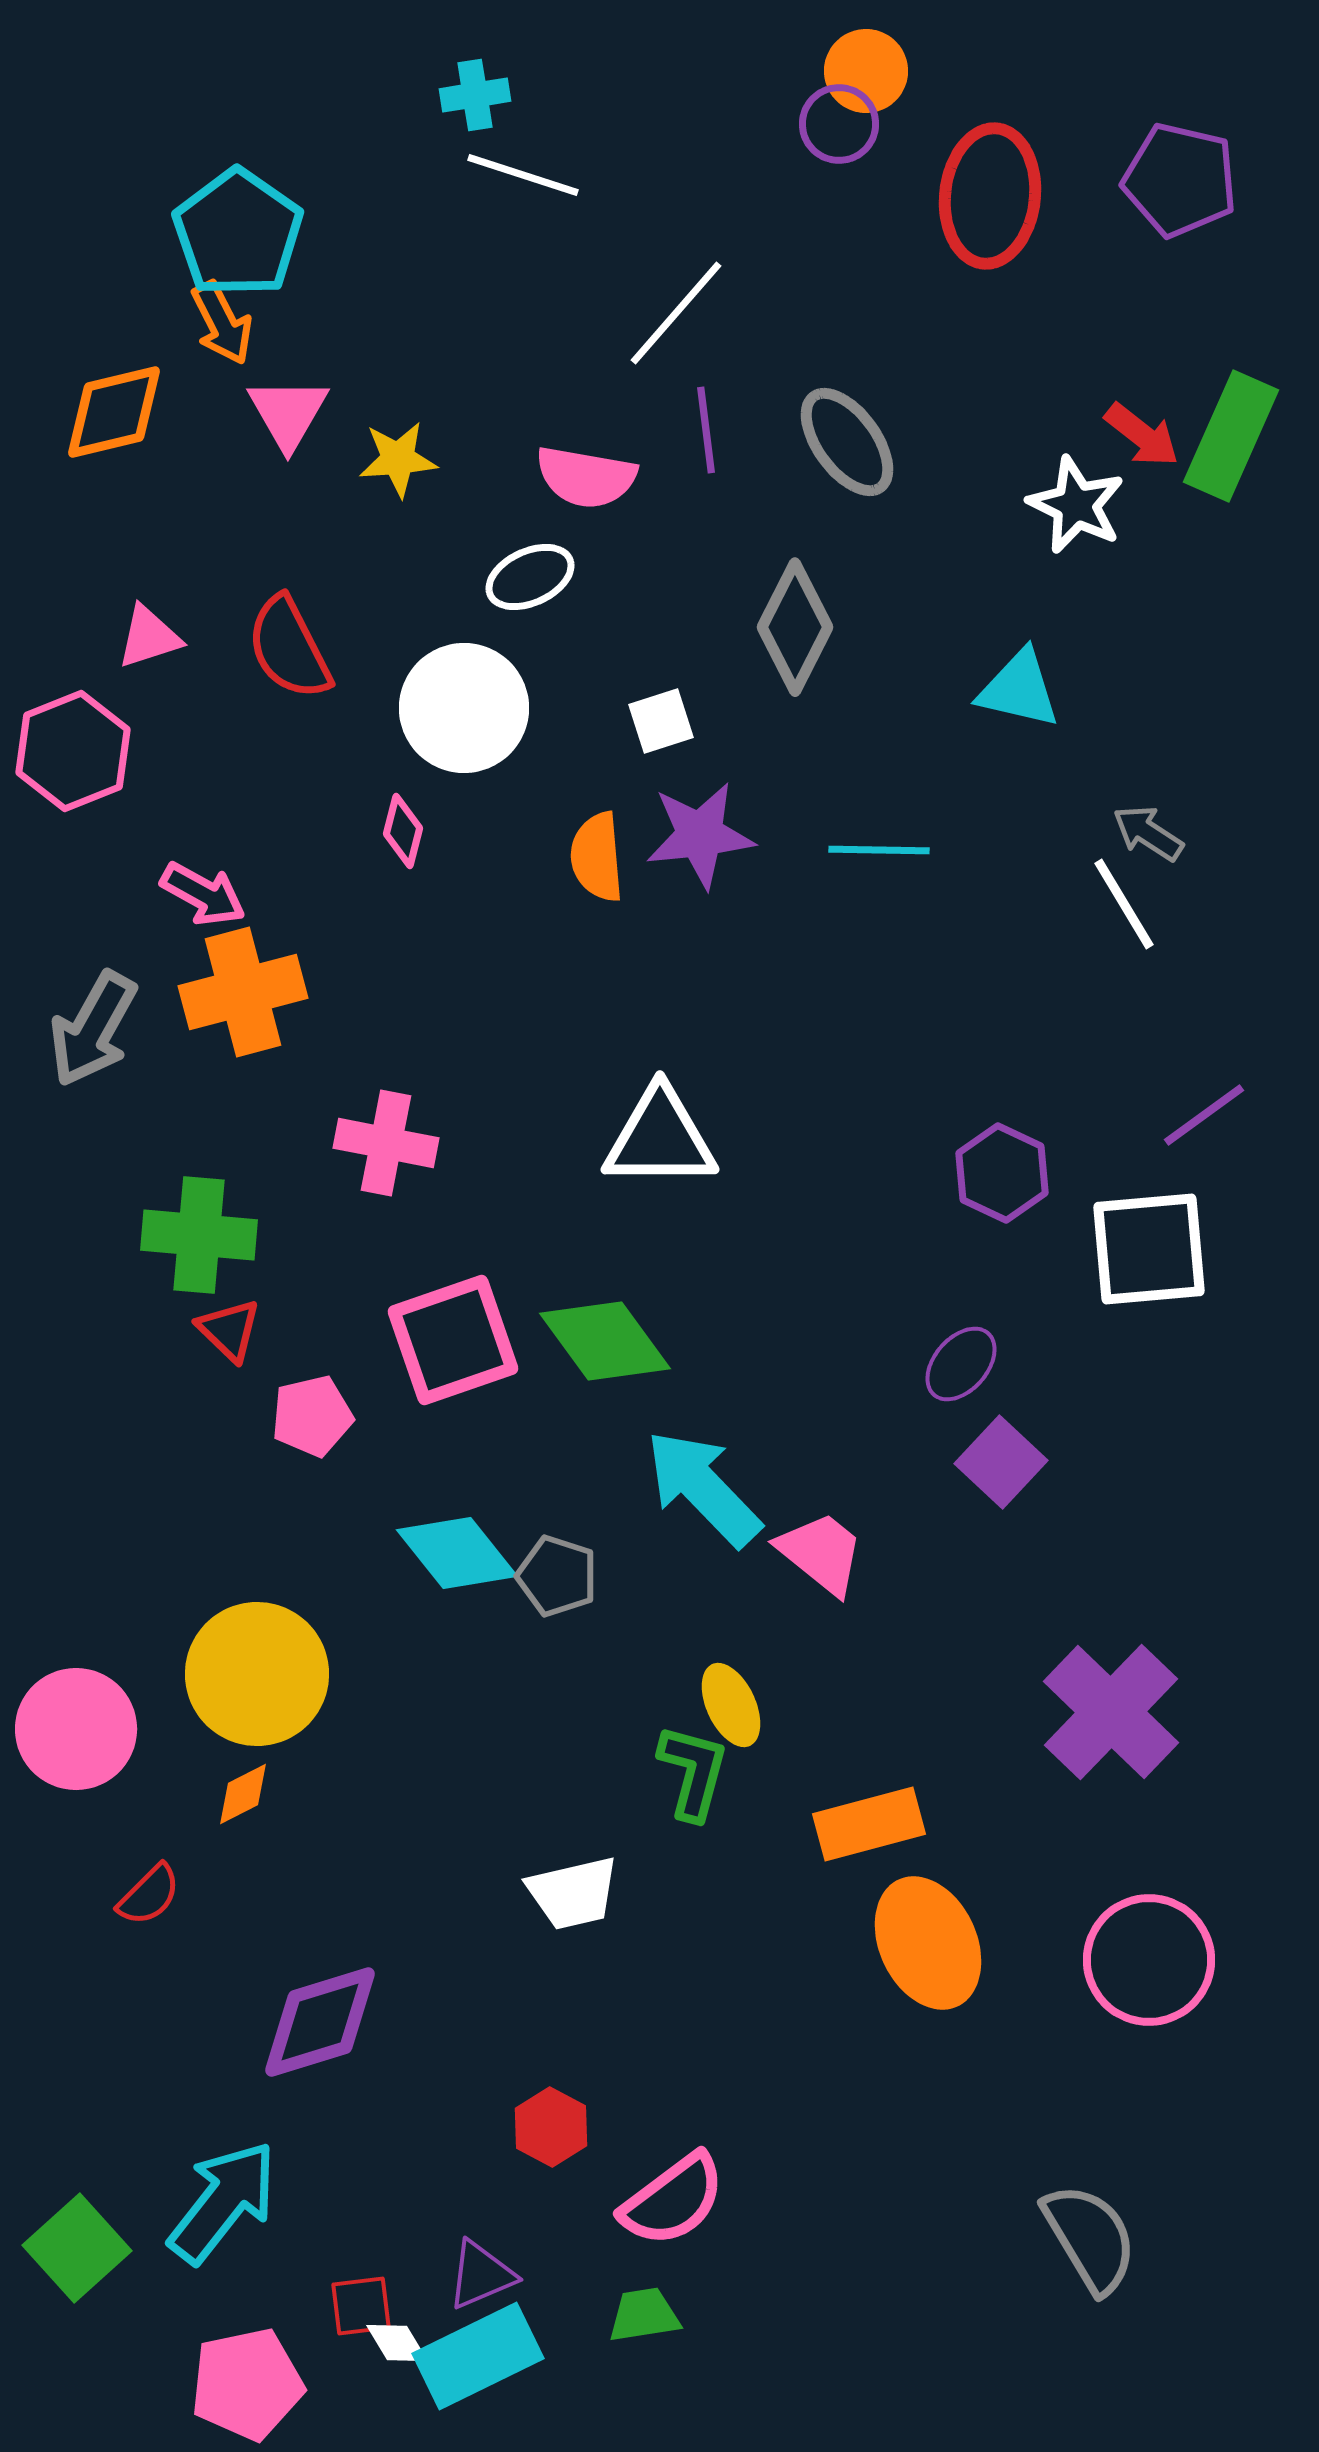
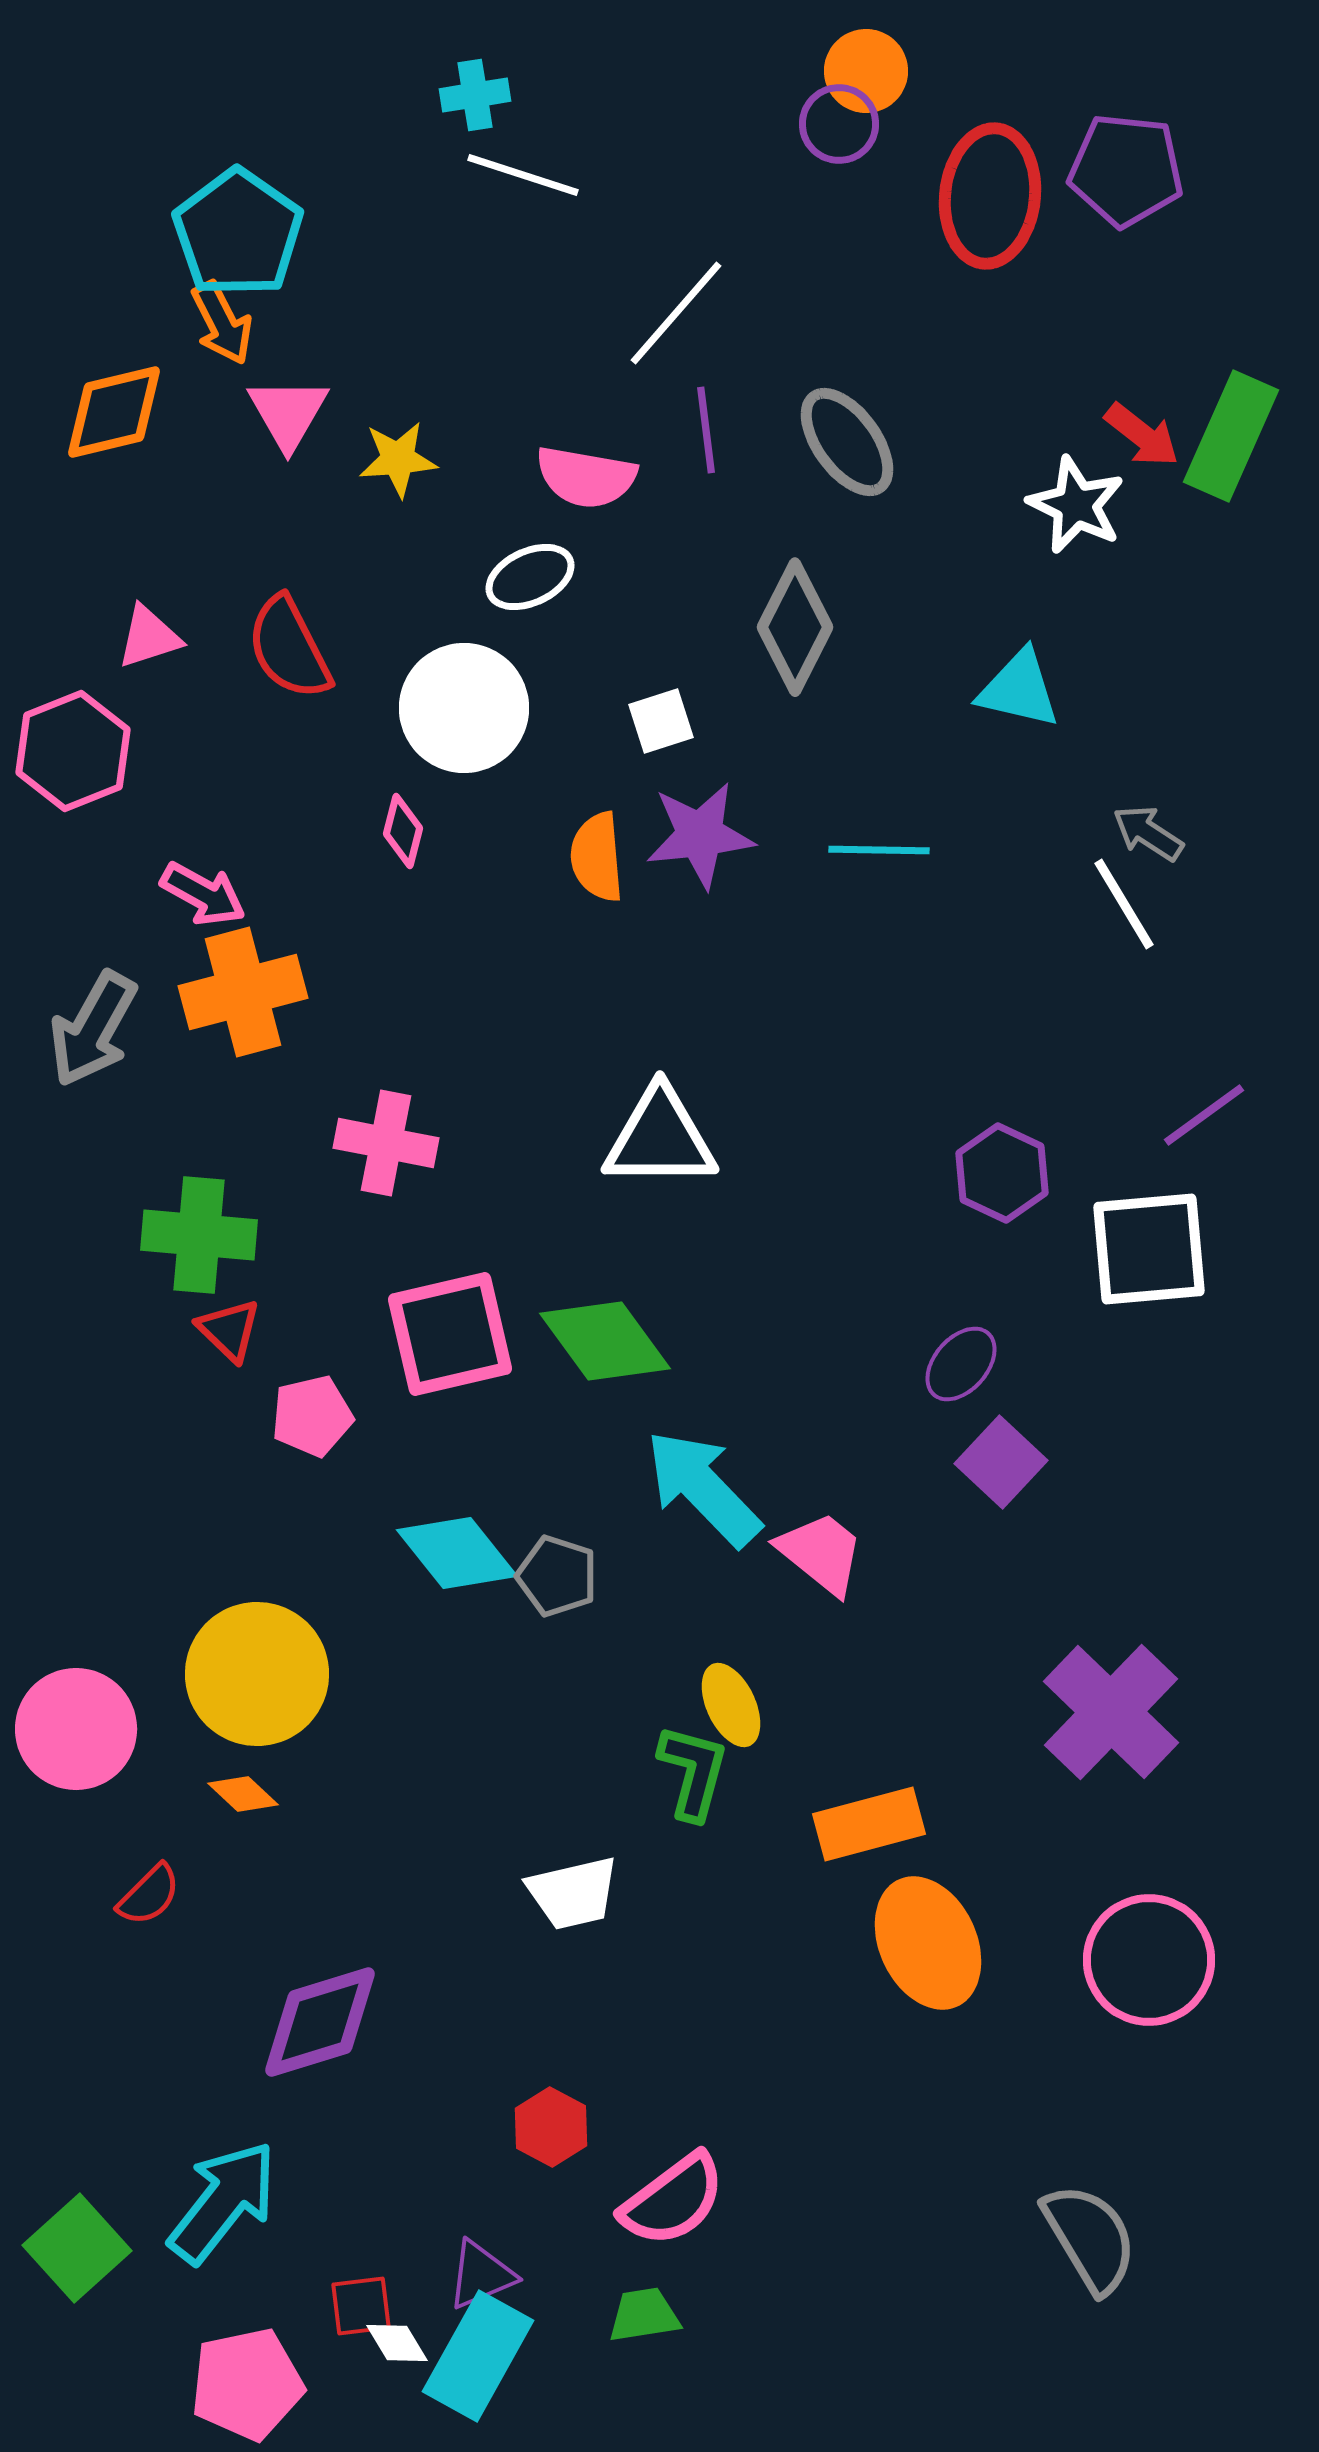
purple pentagon at (1180, 180): moved 54 px left, 10 px up; rotated 7 degrees counterclockwise
pink square at (453, 1340): moved 3 px left, 6 px up; rotated 6 degrees clockwise
orange diamond at (243, 1794): rotated 70 degrees clockwise
cyan rectangle at (478, 2356): rotated 35 degrees counterclockwise
